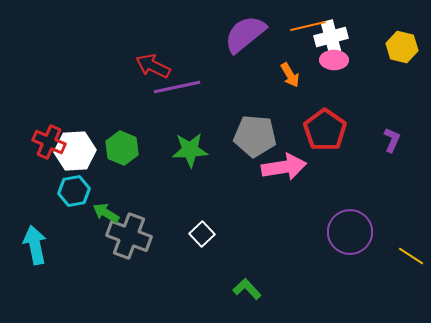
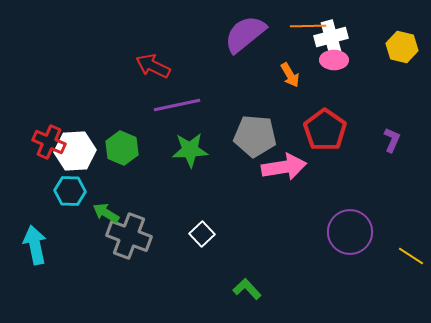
orange line: rotated 12 degrees clockwise
purple line: moved 18 px down
cyan hexagon: moved 4 px left; rotated 12 degrees clockwise
